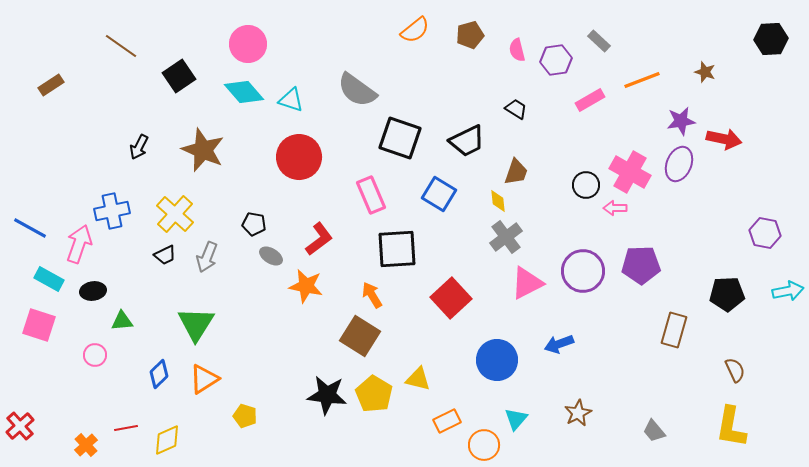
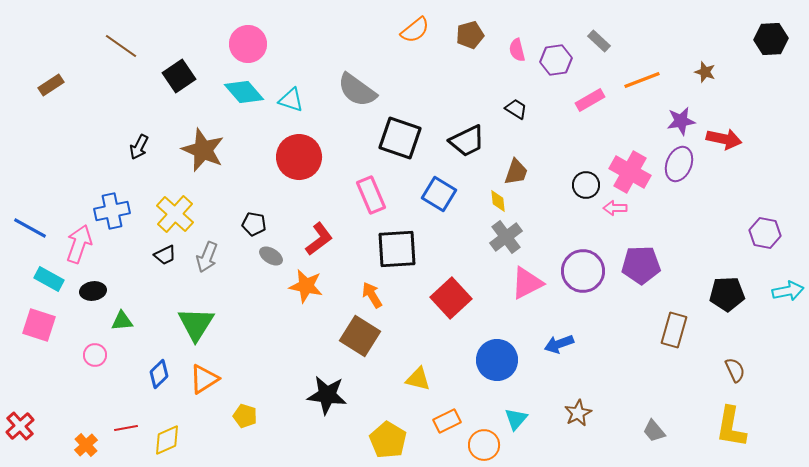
yellow pentagon at (374, 394): moved 14 px right, 46 px down
